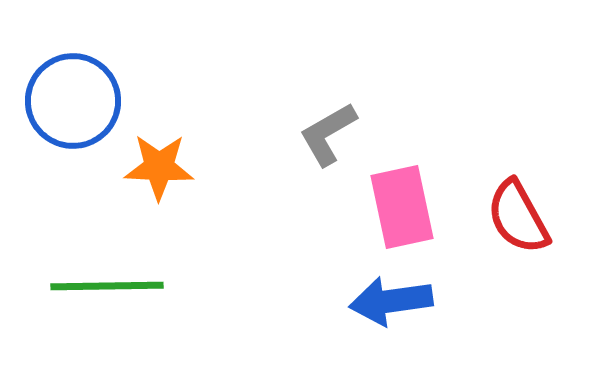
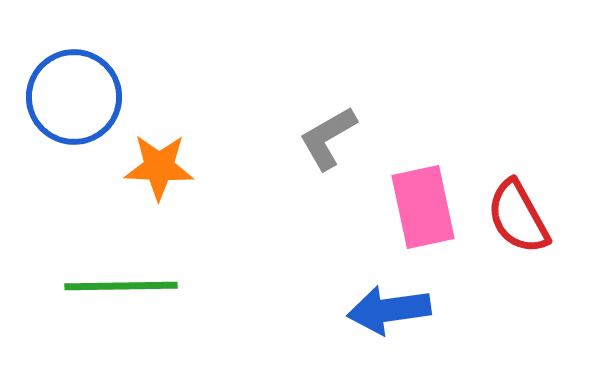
blue circle: moved 1 px right, 4 px up
gray L-shape: moved 4 px down
pink rectangle: moved 21 px right
green line: moved 14 px right
blue arrow: moved 2 px left, 9 px down
